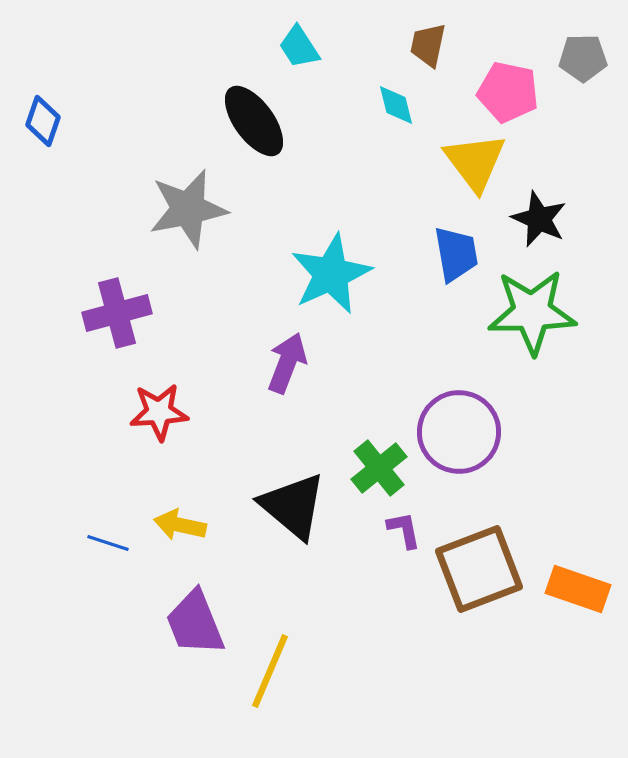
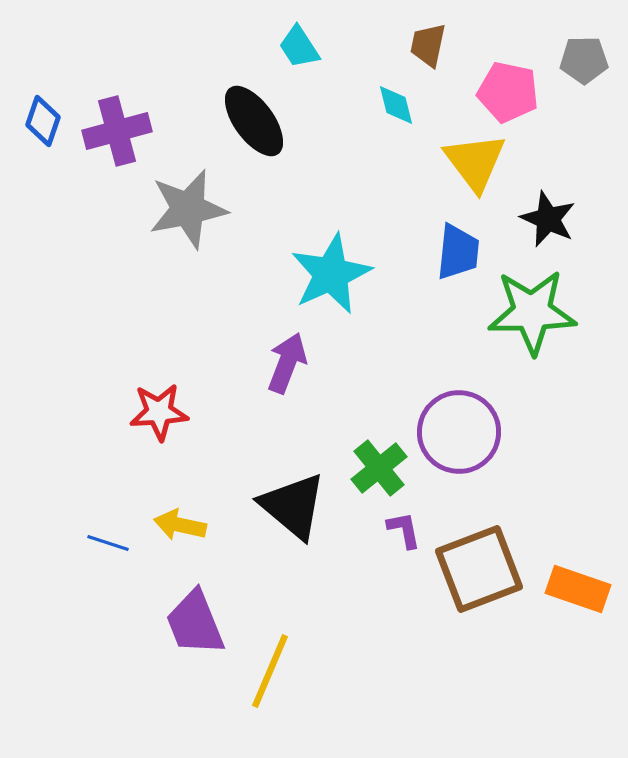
gray pentagon: moved 1 px right, 2 px down
black star: moved 9 px right
blue trapezoid: moved 2 px right, 2 px up; rotated 16 degrees clockwise
purple cross: moved 182 px up
